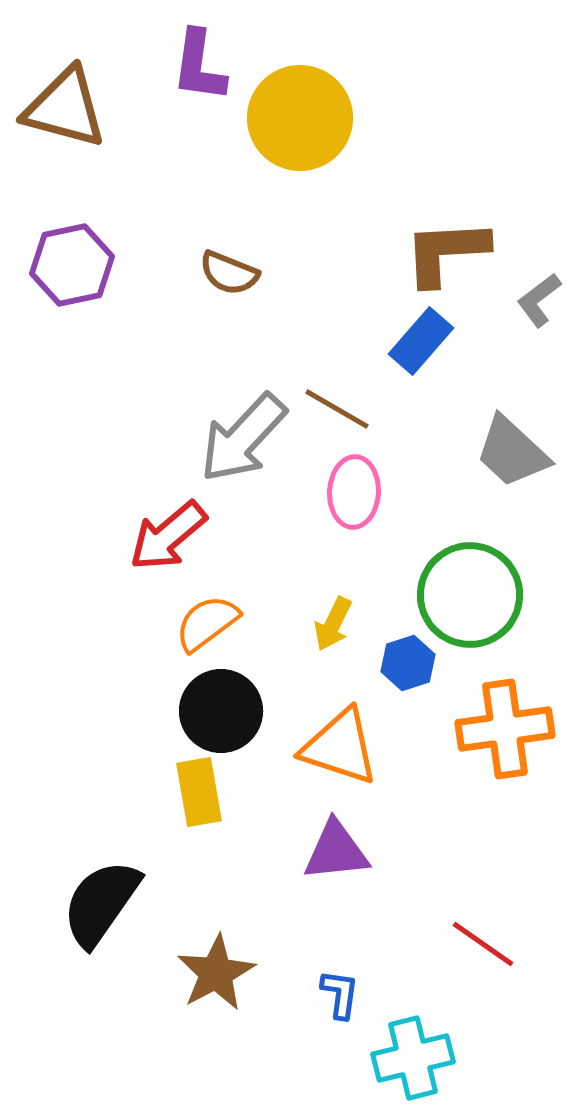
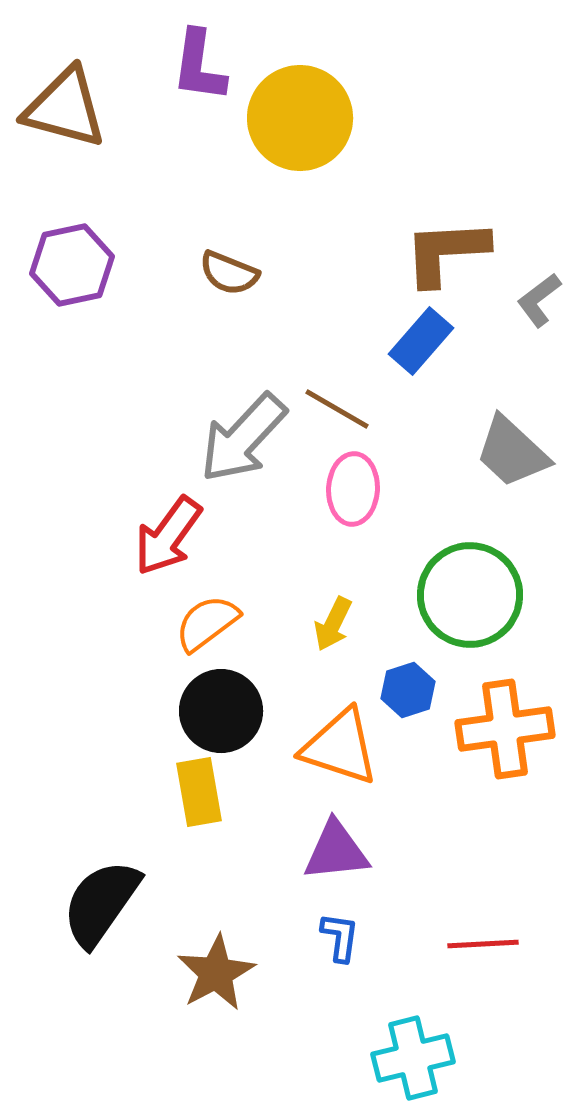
pink ellipse: moved 1 px left, 3 px up
red arrow: rotated 14 degrees counterclockwise
blue hexagon: moved 27 px down
red line: rotated 38 degrees counterclockwise
blue L-shape: moved 57 px up
